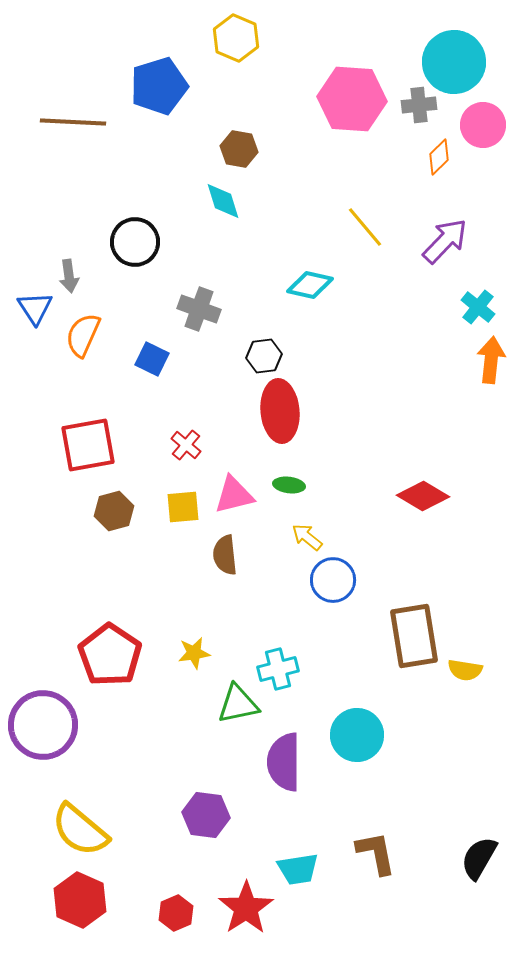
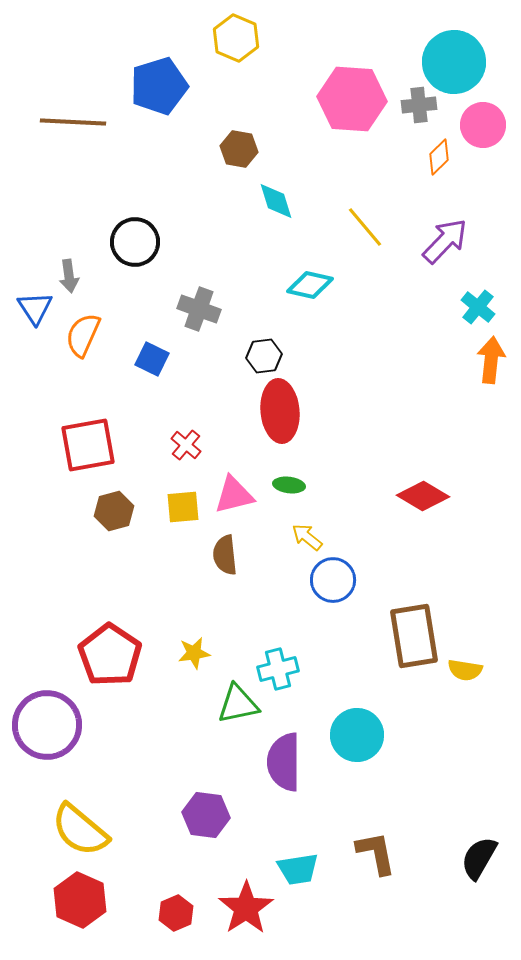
cyan diamond at (223, 201): moved 53 px right
purple circle at (43, 725): moved 4 px right
